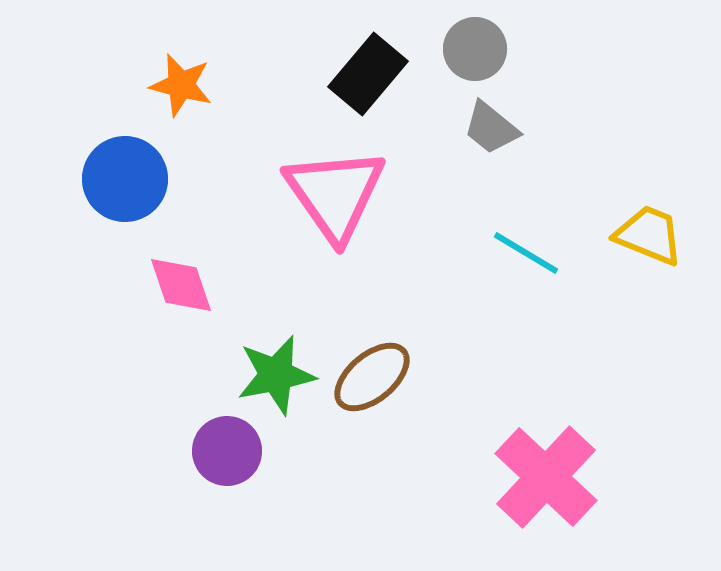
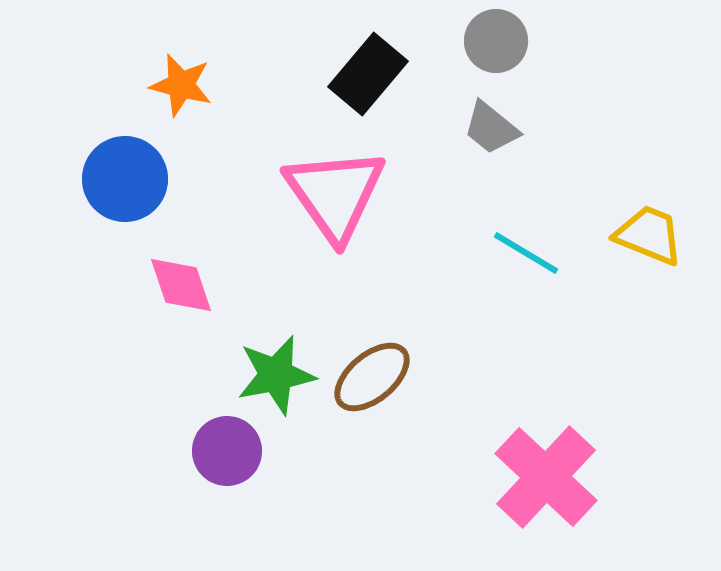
gray circle: moved 21 px right, 8 px up
